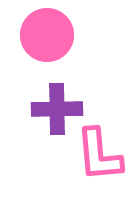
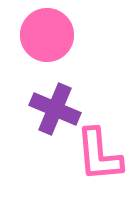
purple cross: moved 2 px left; rotated 24 degrees clockwise
